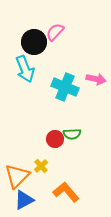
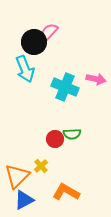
pink semicircle: moved 6 px left
orange L-shape: rotated 20 degrees counterclockwise
